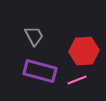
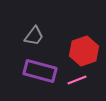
gray trapezoid: rotated 65 degrees clockwise
red hexagon: rotated 16 degrees counterclockwise
